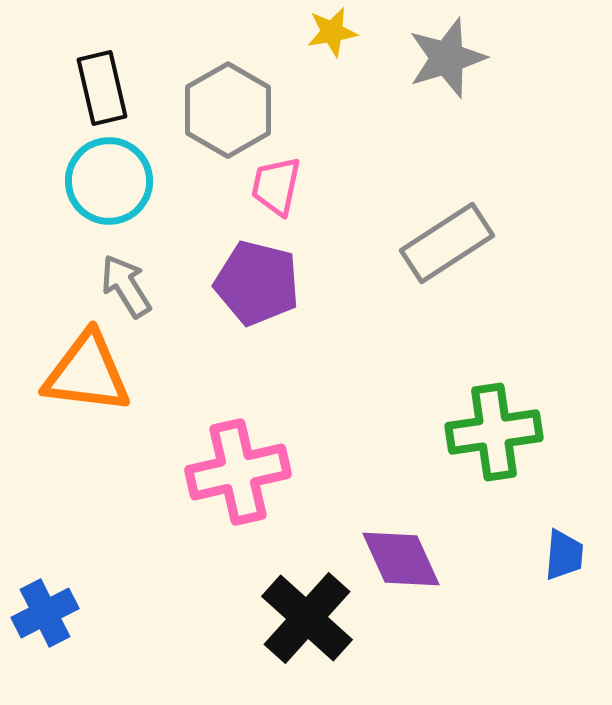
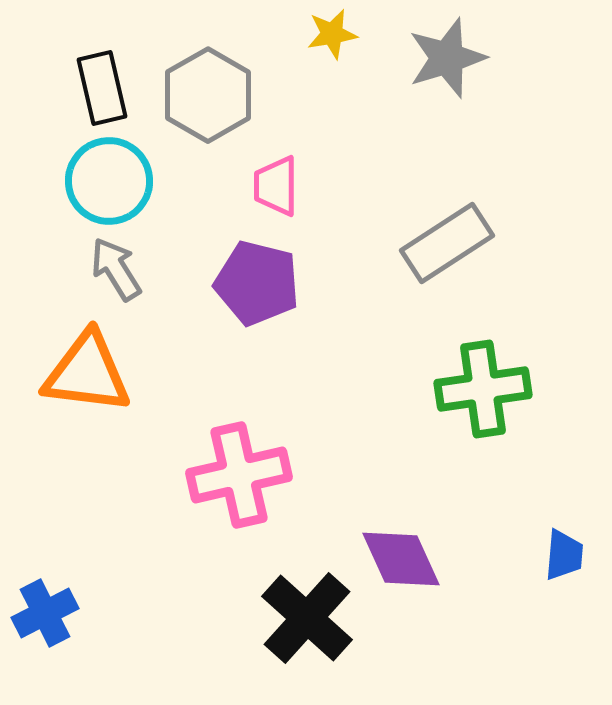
yellow star: moved 2 px down
gray hexagon: moved 20 px left, 15 px up
pink trapezoid: rotated 12 degrees counterclockwise
gray arrow: moved 10 px left, 17 px up
green cross: moved 11 px left, 43 px up
pink cross: moved 1 px right, 3 px down
